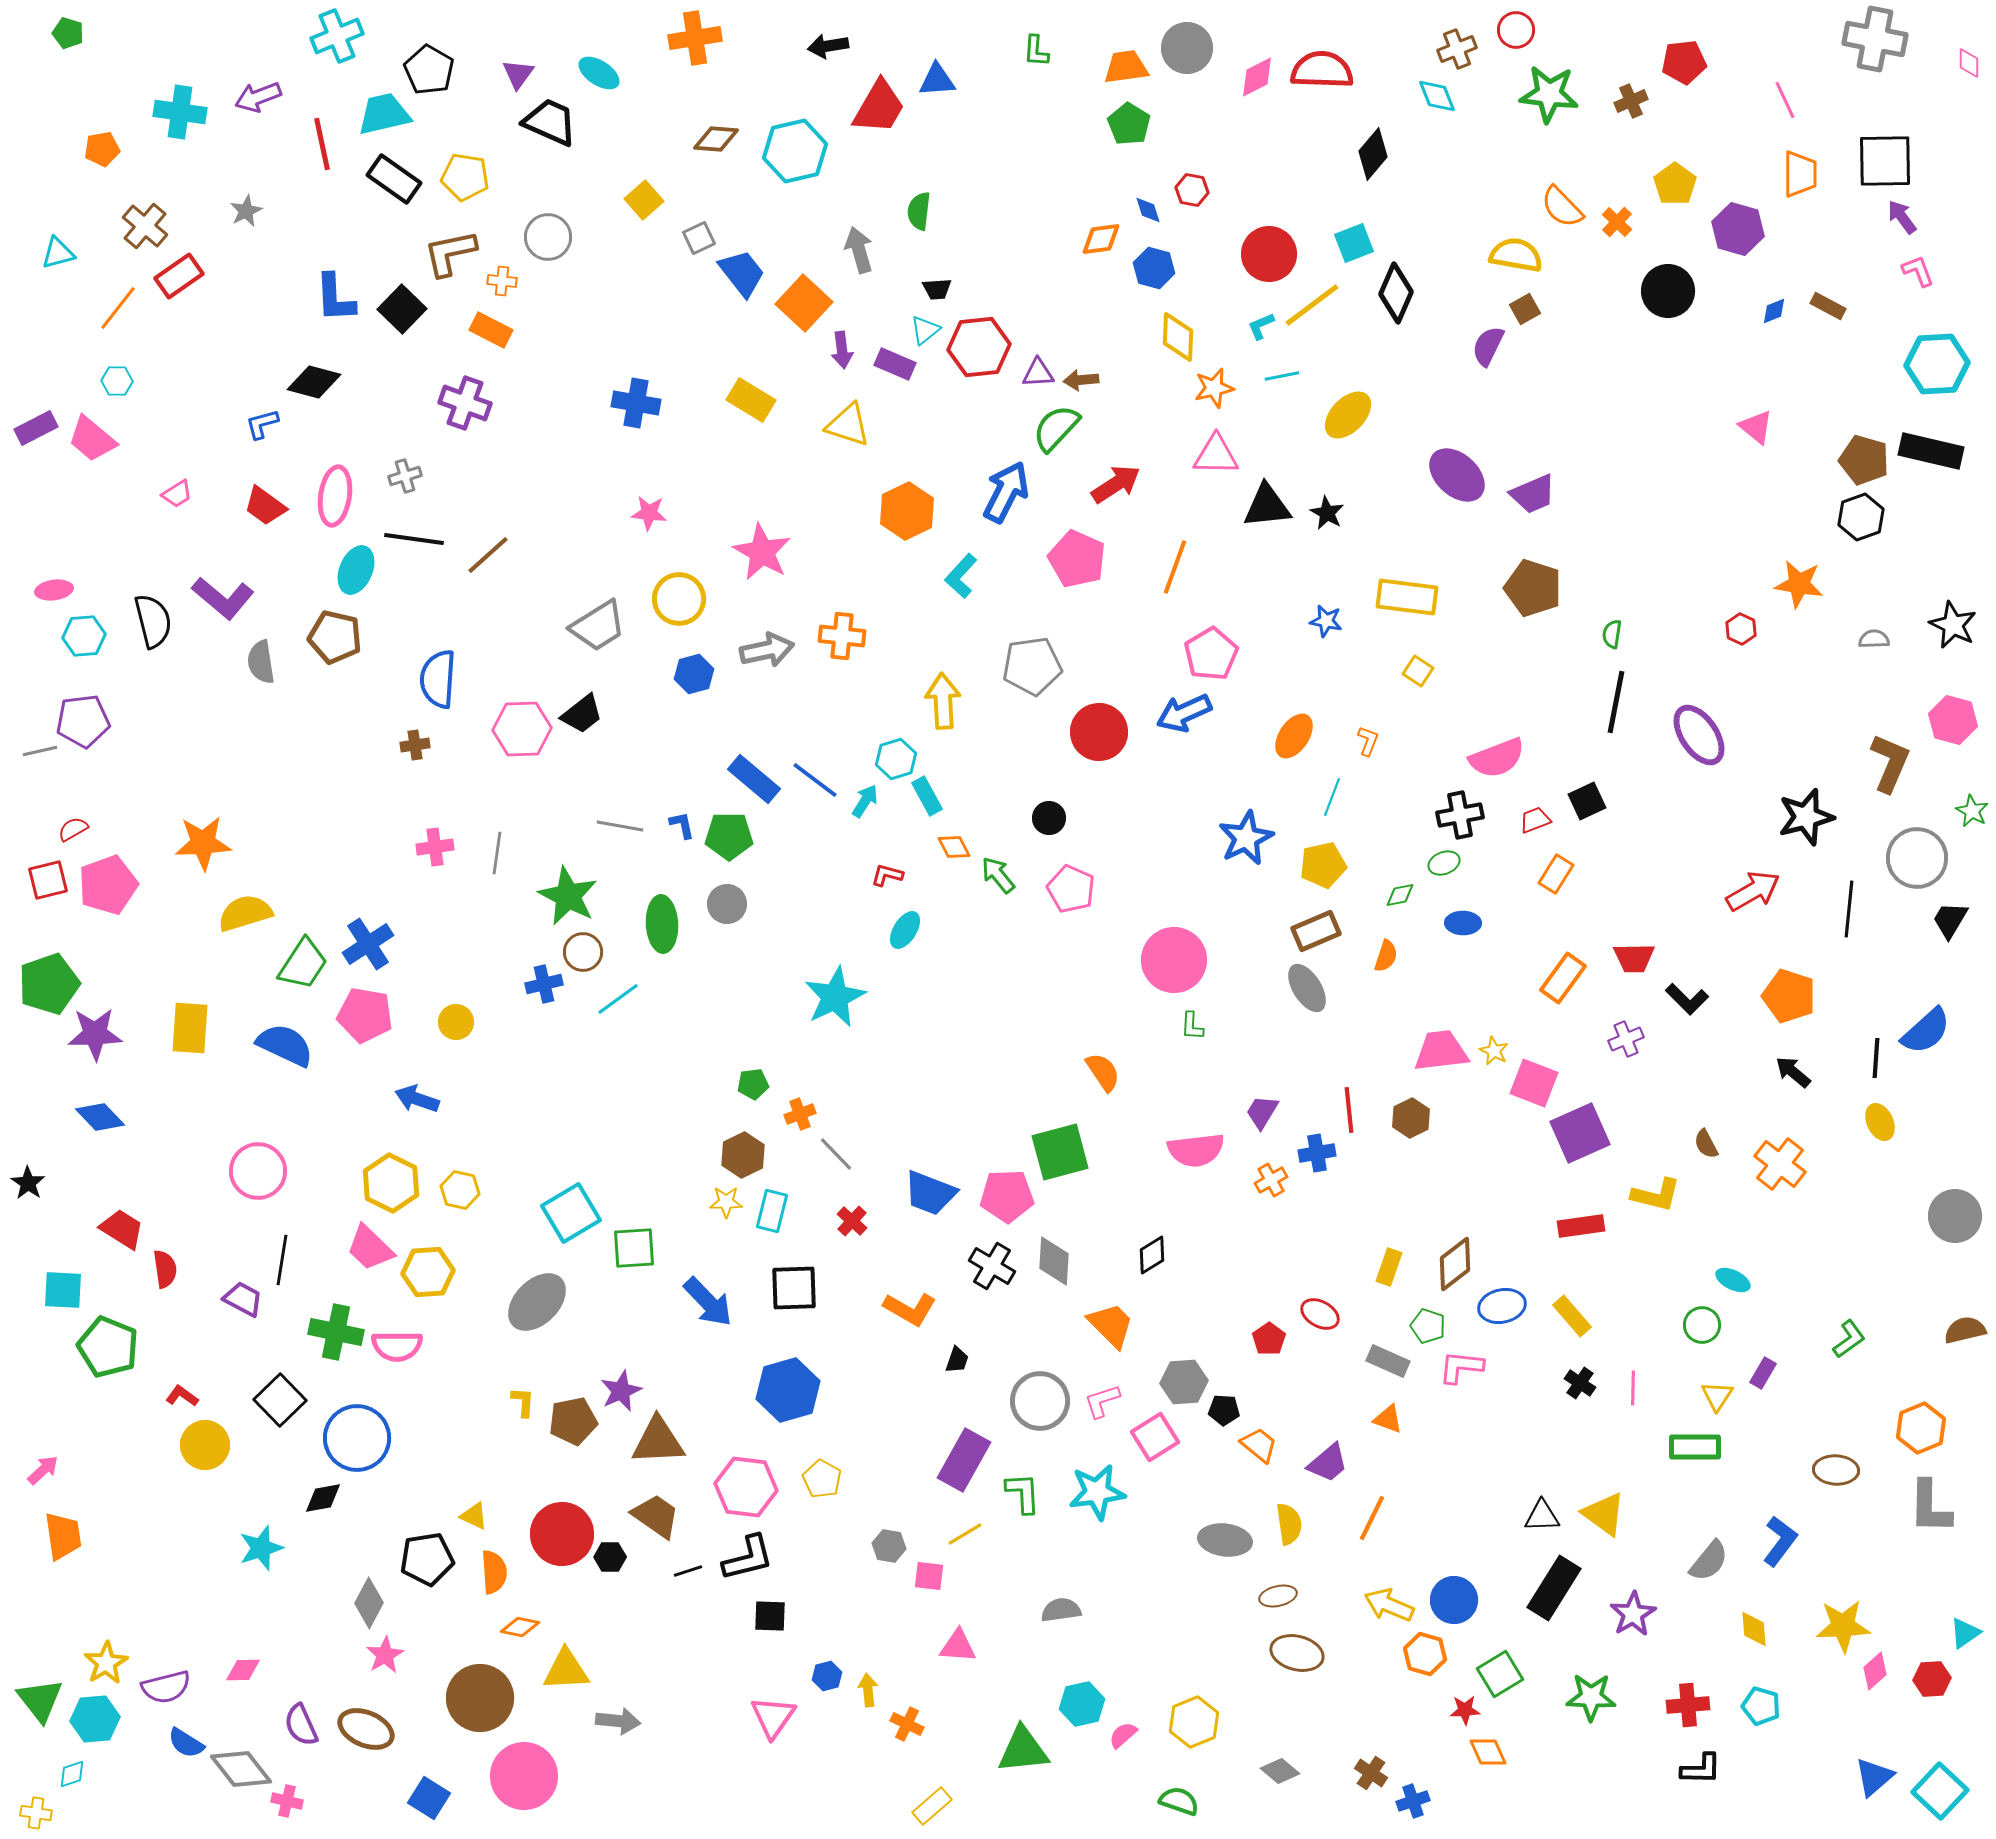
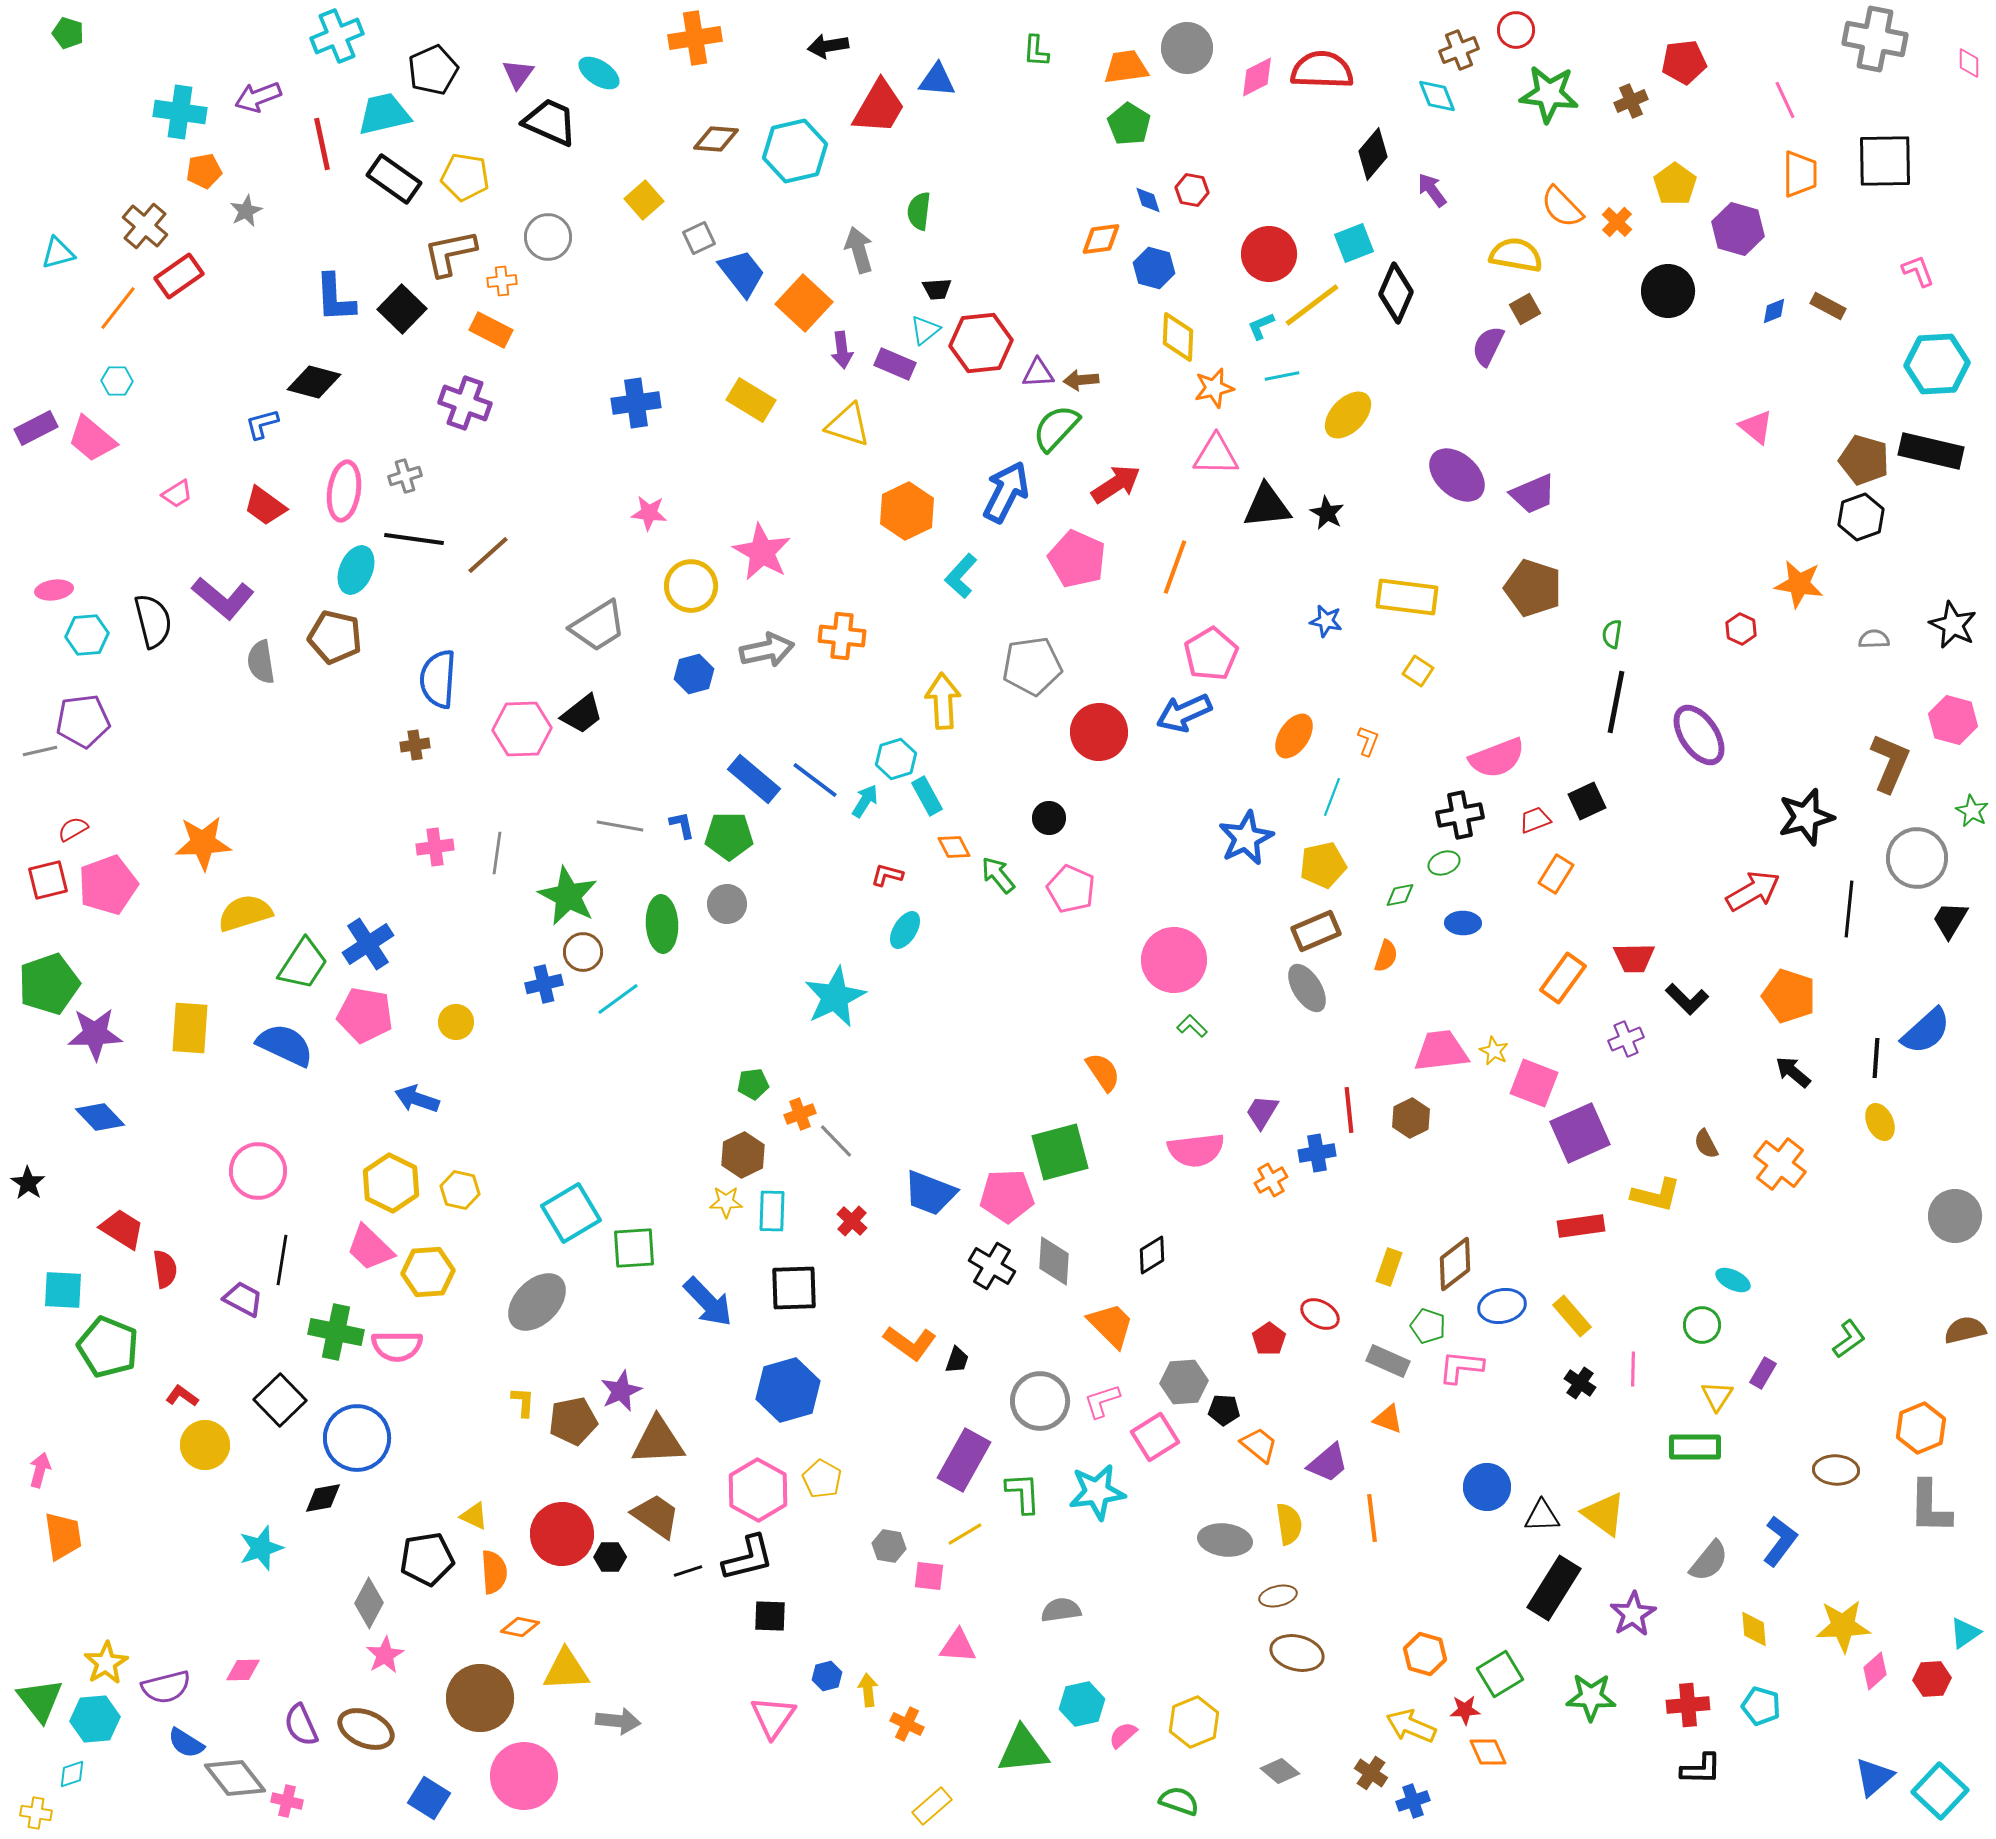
brown cross at (1457, 49): moved 2 px right, 1 px down
black pentagon at (429, 70): moved 4 px right; rotated 18 degrees clockwise
blue triangle at (937, 80): rotated 9 degrees clockwise
orange pentagon at (102, 149): moved 102 px right, 22 px down
blue diamond at (1148, 210): moved 10 px up
purple arrow at (1902, 217): moved 470 px left, 27 px up
orange cross at (502, 281): rotated 12 degrees counterclockwise
red hexagon at (979, 347): moved 2 px right, 4 px up
blue cross at (636, 403): rotated 18 degrees counterclockwise
pink ellipse at (335, 496): moved 9 px right, 5 px up
yellow circle at (679, 599): moved 12 px right, 13 px up
cyan hexagon at (84, 636): moved 3 px right, 1 px up
green L-shape at (1192, 1026): rotated 132 degrees clockwise
gray line at (836, 1154): moved 13 px up
cyan rectangle at (772, 1211): rotated 12 degrees counterclockwise
orange L-shape at (910, 1309): moved 34 px down; rotated 6 degrees clockwise
pink line at (1633, 1388): moved 19 px up
pink arrow at (43, 1470): moved 3 px left; rotated 32 degrees counterclockwise
pink hexagon at (746, 1487): moved 12 px right, 3 px down; rotated 22 degrees clockwise
orange line at (1372, 1518): rotated 33 degrees counterclockwise
blue circle at (1454, 1600): moved 33 px right, 113 px up
yellow arrow at (1389, 1605): moved 22 px right, 121 px down
gray diamond at (241, 1769): moved 6 px left, 9 px down
